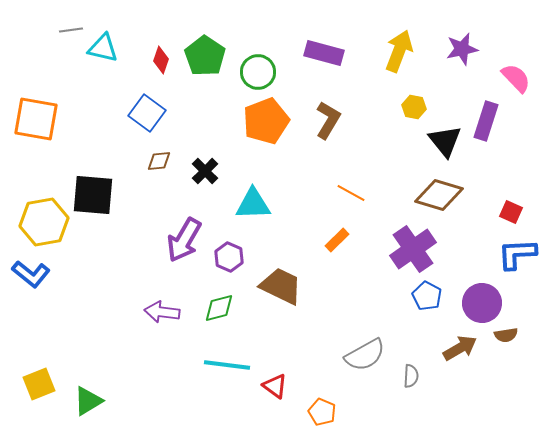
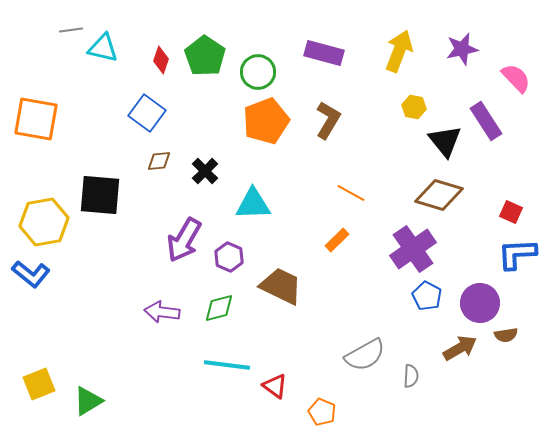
purple rectangle at (486, 121): rotated 51 degrees counterclockwise
black square at (93, 195): moved 7 px right
purple circle at (482, 303): moved 2 px left
